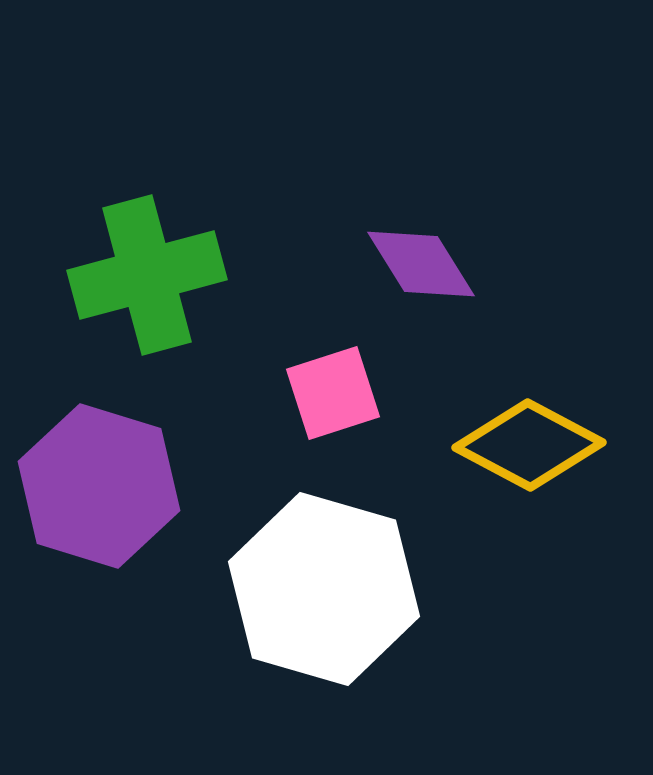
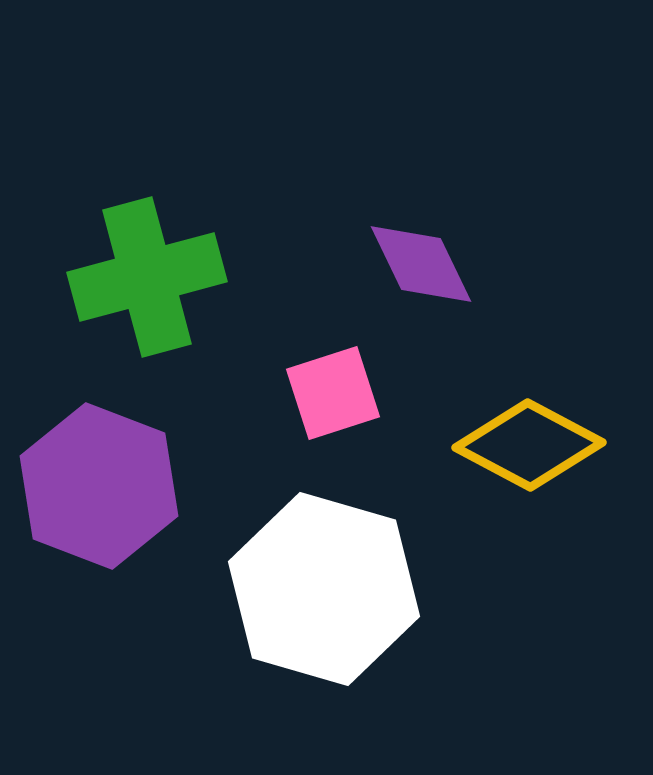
purple diamond: rotated 6 degrees clockwise
green cross: moved 2 px down
purple hexagon: rotated 4 degrees clockwise
